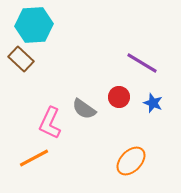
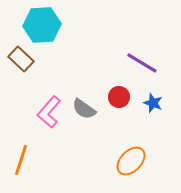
cyan hexagon: moved 8 px right
pink L-shape: moved 1 px left, 11 px up; rotated 16 degrees clockwise
orange line: moved 13 px left, 2 px down; rotated 44 degrees counterclockwise
